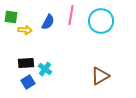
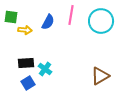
blue square: moved 1 px down
